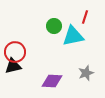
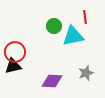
red line: rotated 24 degrees counterclockwise
